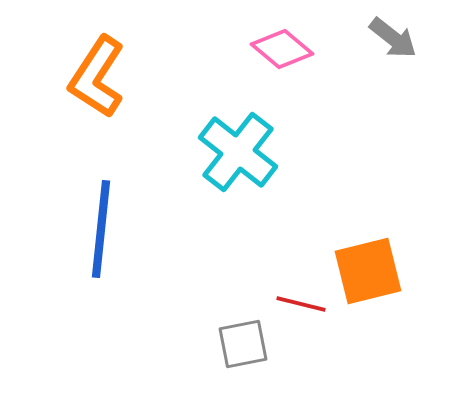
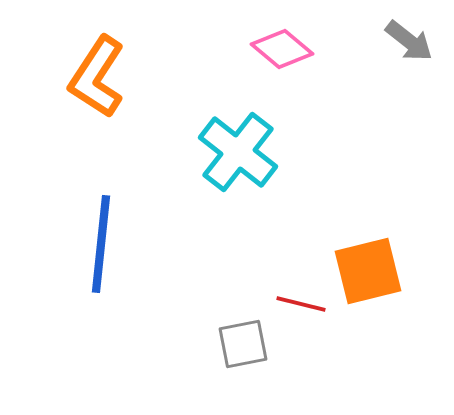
gray arrow: moved 16 px right, 3 px down
blue line: moved 15 px down
